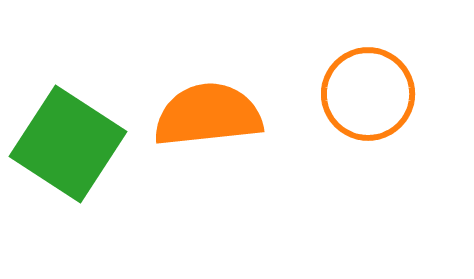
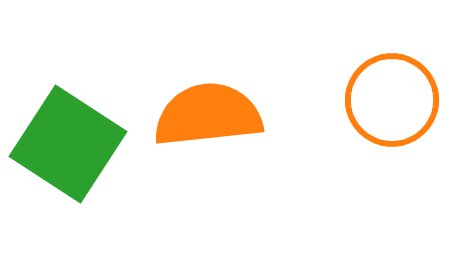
orange circle: moved 24 px right, 6 px down
